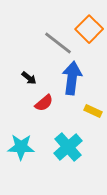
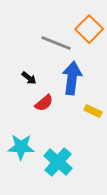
gray line: moved 2 px left; rotated 16 degrees counterclockwise
cyan cross: moved 10 px left, 15 px down; rotated 8 degrees counterclockwise
